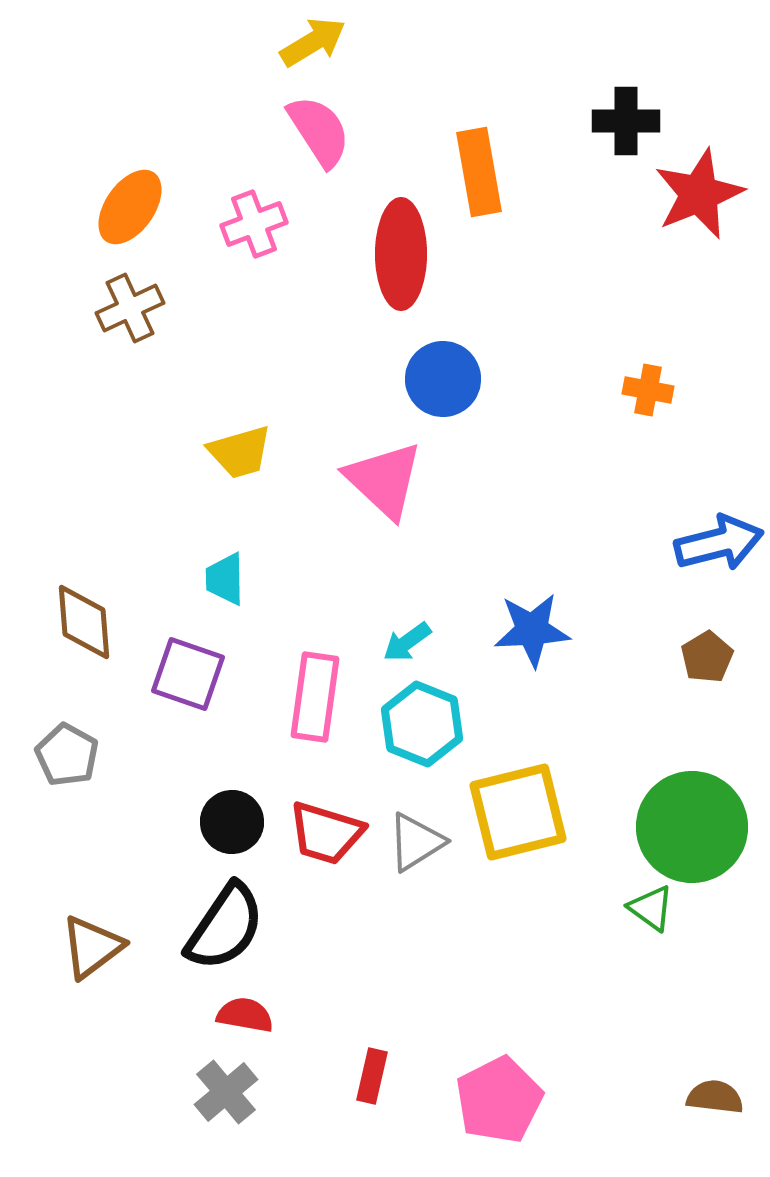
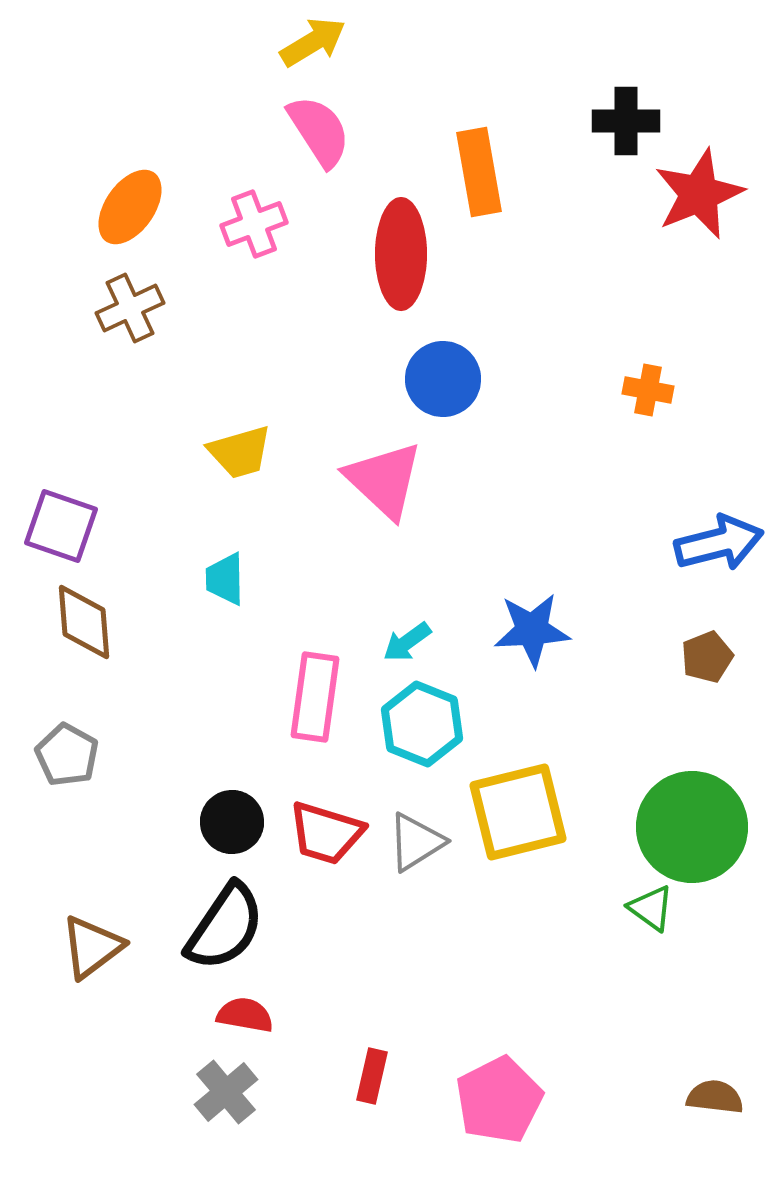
brown pentagon: rotated 9 degrees clockwise
purple square: moved 127 px left, 148 px up
